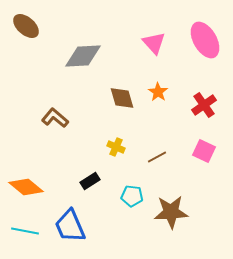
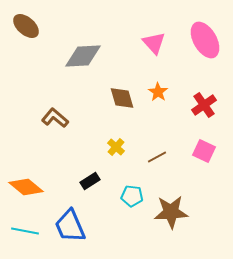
yellow cross: rotated 18 degrees clockwise
